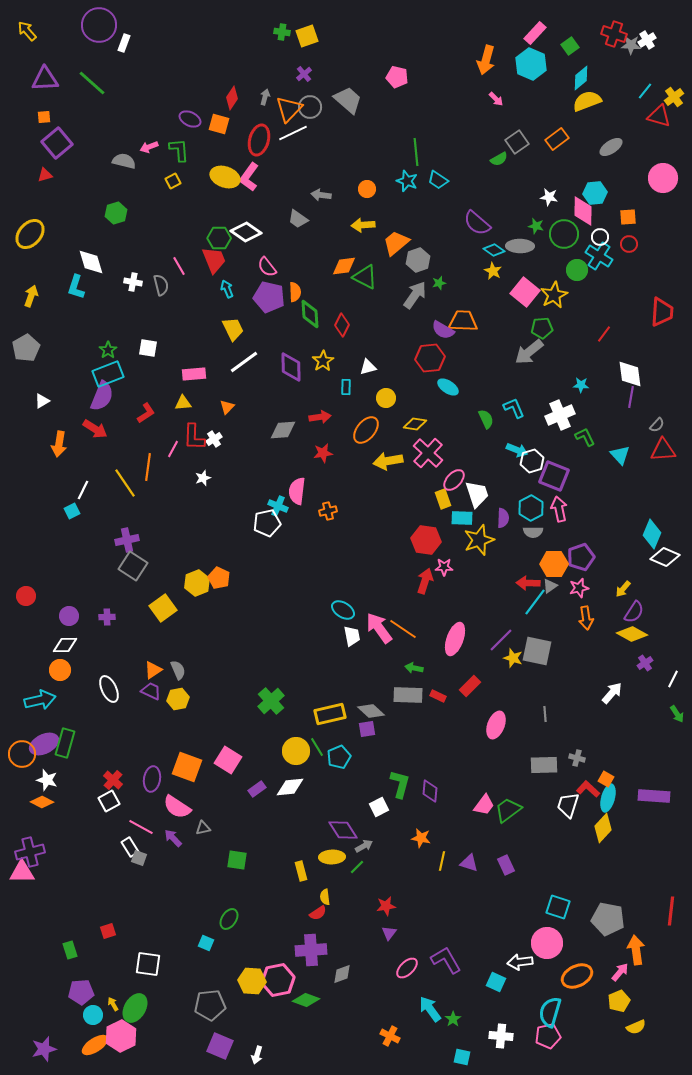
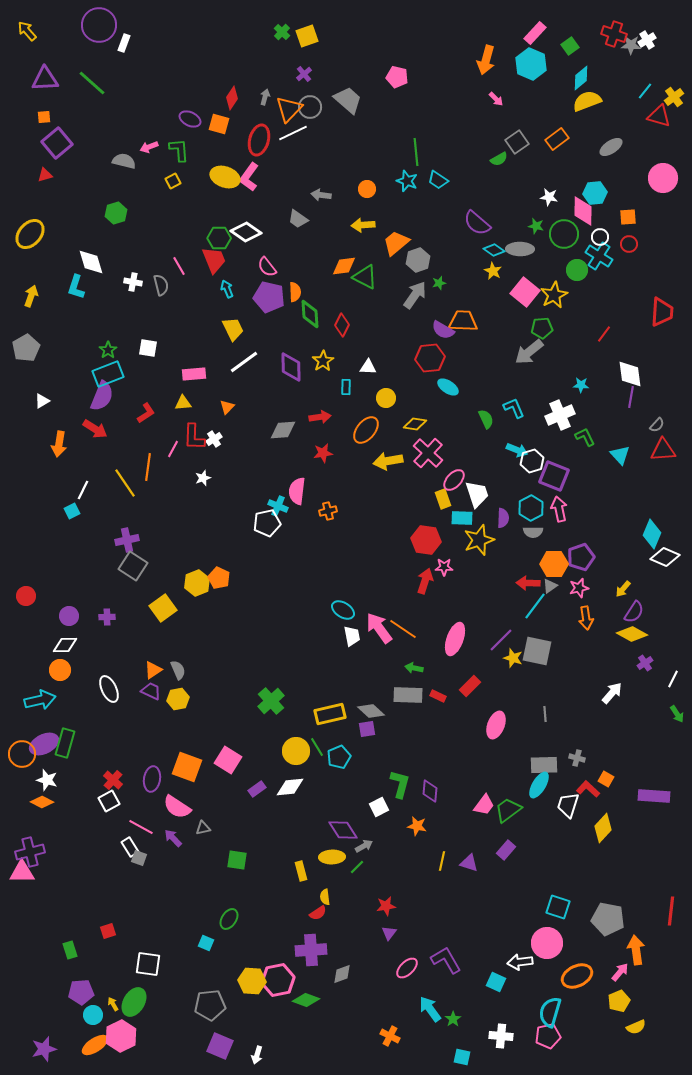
green cross at (282, 32): rotated 35 degrees clockwise
gray ellipse at (520, 246): moved 3 px down
white triangle at (368, 367): rotated 18 degrees clockwise
cyan line at (535, 602): moved 4 px down
cyan ellipse at (608, 798): moved 69 px left, 13 px up; rotated 16 degrees clockwise
orange star at (421, 838): moved 4 px left, 12 px up
purple rectangle at (506, 865): moved 15 px up; rotated 66 degrees clockwise
green ellipse at (135, 1008): moved 1 px left, 6 px up
